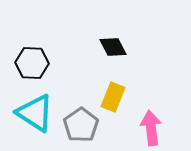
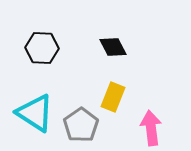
black hexagon: moved 10 px right, 15 px up
